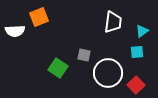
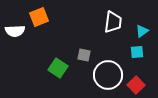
white circle: moved 2 px down
